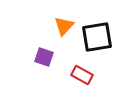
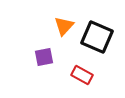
black square: rotated 32 degrees clockwise
purple square: rotated 30 degrees counterclockwise
